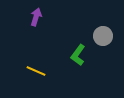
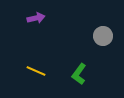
purple arrow: moved 1 px down; rotated 60 degrees clockwise
green L-shape: moved 1 px right, 19 px down
